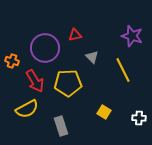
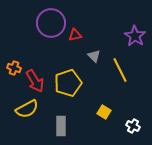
purple star: moved 3 px right; rotated 15 degrees clockwise
purple circle: moved 6 px right, 25 px up
gray triangle: moved 2 px right, 1 px up
orange cross: moved 2 px right, 7 px down
yellow line: moved 3 px left
yellow pentagon: rotated 16 degrees counterclockwise
white cross: moved 6 px left, 8 px down; rotated 24 degrees clockwise
gray rectangle: rotated 18 degrees clockwise
